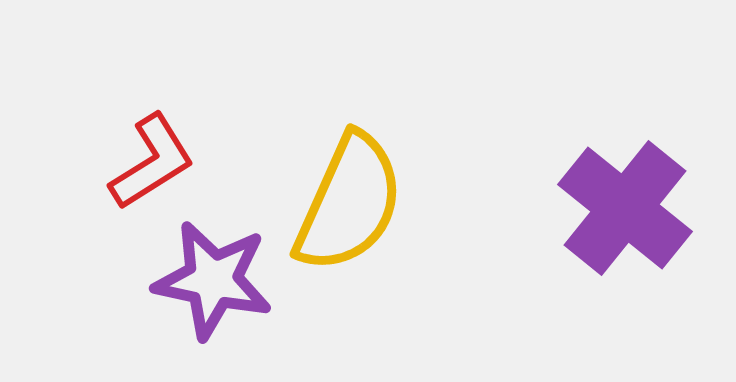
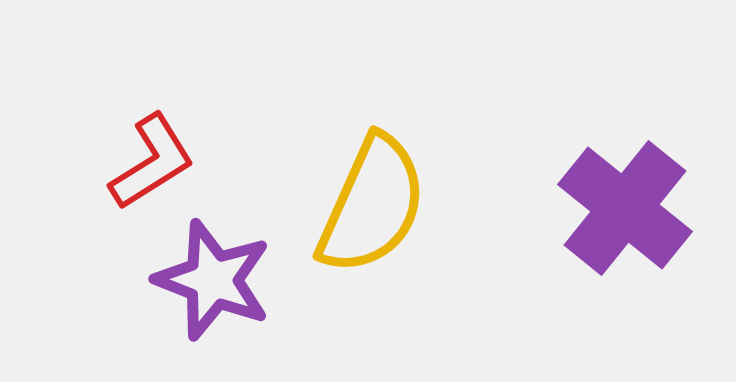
yellow semicircle: moved 23 px right, 2 px down
purple star: rotated 9 degrees clockwise
